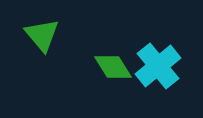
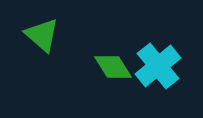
green triangle: rotated 9 degrees counterclockwise
